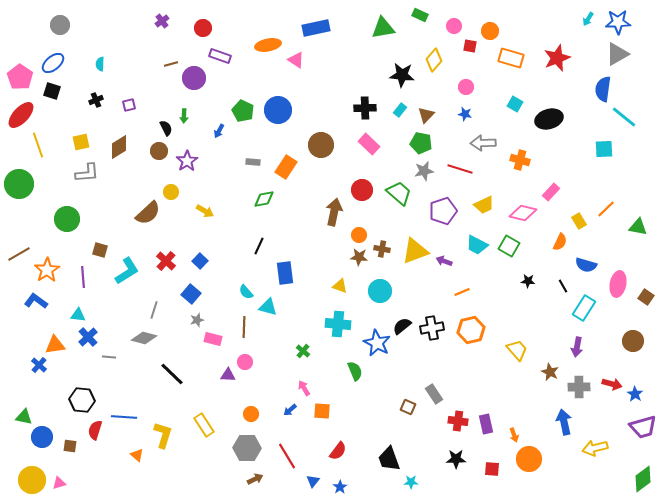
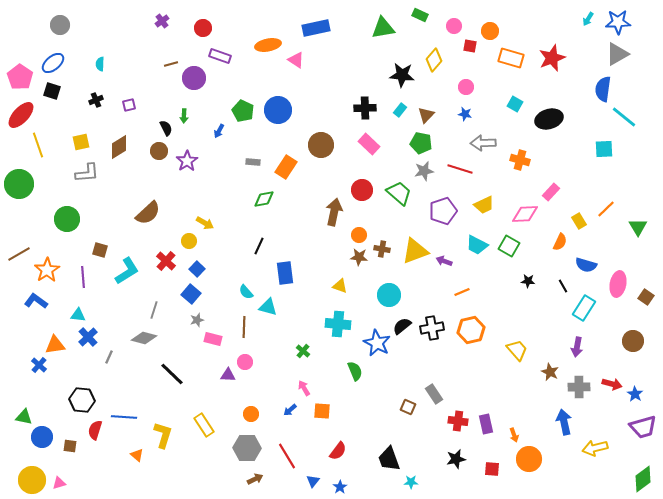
red star at (557, 58): moved 5 px left
yellow circle at (171, 192): moved 18 px right, 49 px down
yellow arrow at (205, 211): moved 12 px down
pink diamond at (523, 213): moved 2 px right, 1 px down; rotated 16 degrees counterclockwise
green triangle at (638, 227): rotated 48 degrees clockwise
blue square at (200, 261): moved 3 px left, 8 px down
cyan circle at (380, 291): moved 9 px right, 4 px down
gray line at (109, 357): rotated 72 degrees counterclockwise
black star at (456, 459): rotated 12 degrees counterclockwise
